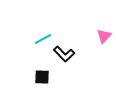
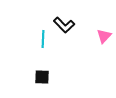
cyan line: rotated 60 degrees counterclockwise
black L-shape: moved 29 px up
